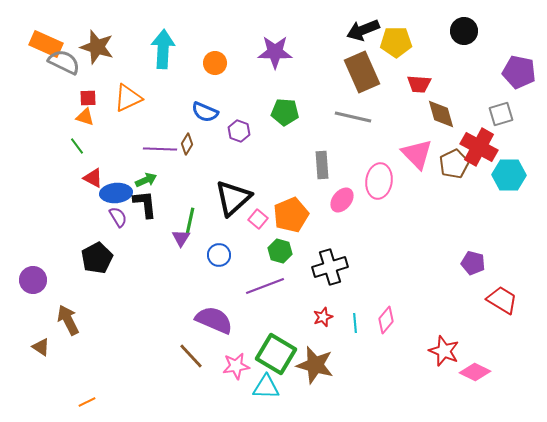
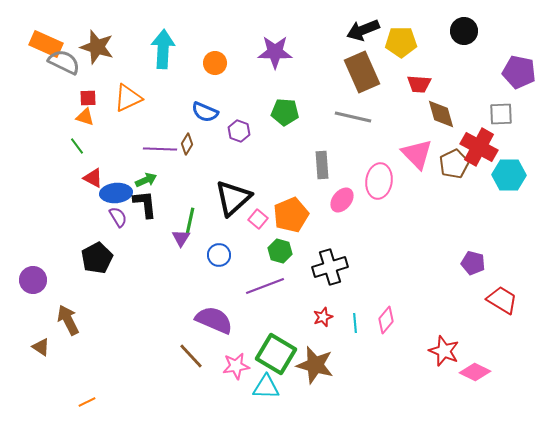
yellow pentagon at (396, 42): moved 5 px right
gray square at (501, 114): rotated 15 degrees clockwise
